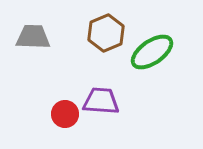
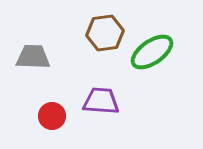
brown hexagon: moved 1 px left; rotated 15 degrees clockwise
gray trapezoid: moved 20 px down
red circle: moved 13 px left, 2 px down
